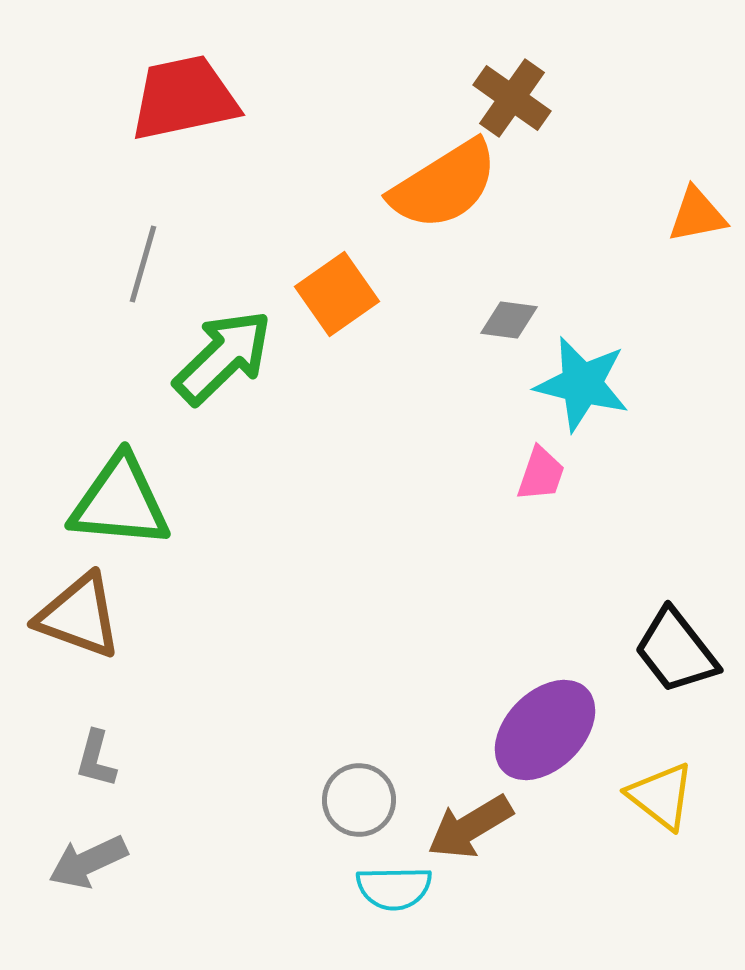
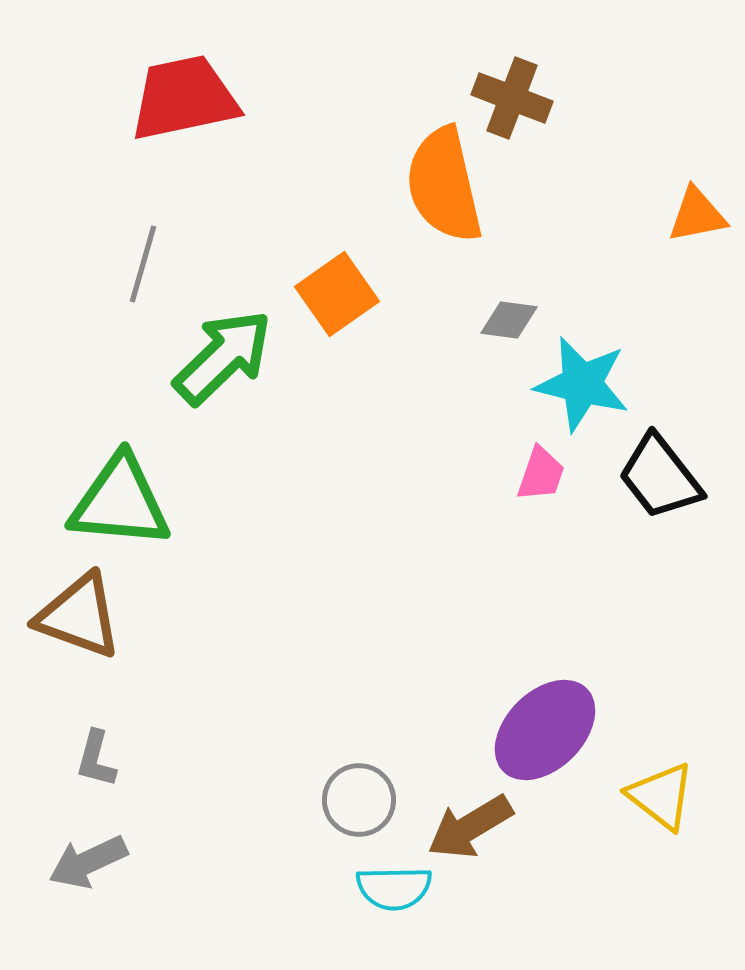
brown cross: rotated 14 degrees counterclockwise
orange semicircle: rotated 109 degrees clockwise
black trapezoid: moved 16 px left, 174 px up
